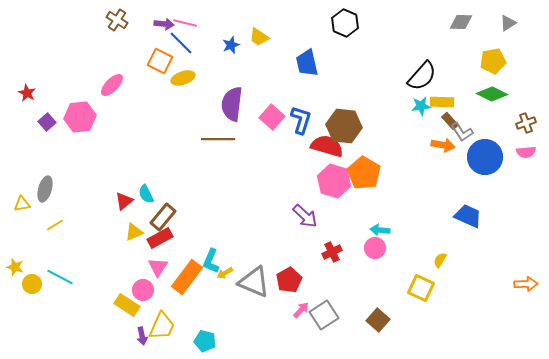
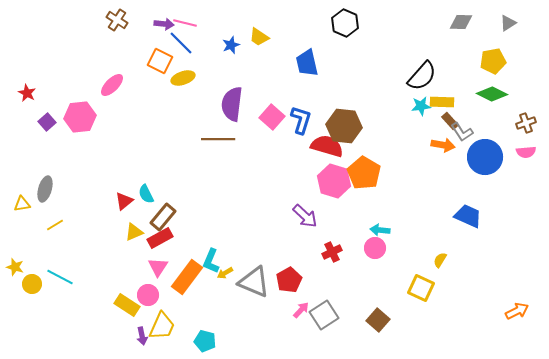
orange arrow at (526, 284): moved 9 px left, 27 px down; rotated 25 degrees counterclockwise
pink circle at (143, 290): moved 5 px right, 5 px down
